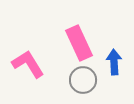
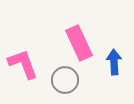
pink L-shape: moved 5 px left; rotated 12 degrees clockwise
gray circle: moved 18 px left
